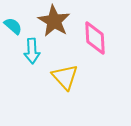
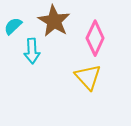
cyan semicircle: rotated 84 degrees counterclockwise
pink diamond: rotated 28 degrees clockwise
yellow triangle: moved 23 px right
